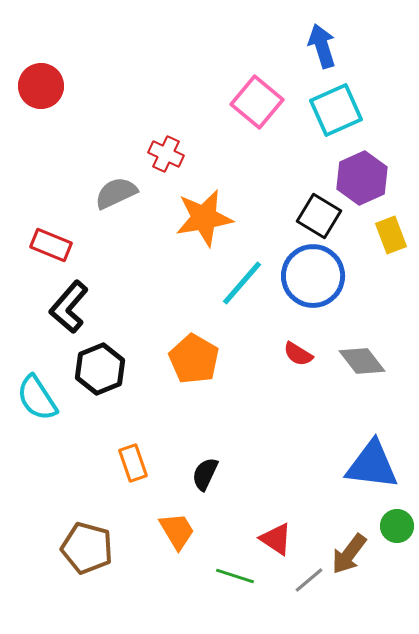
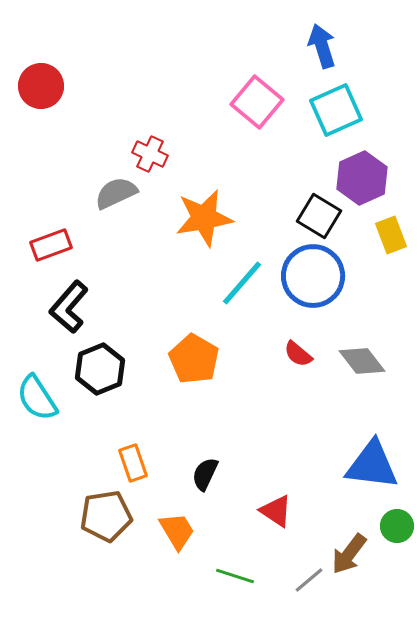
red cross: moved 16 px left
red rectangle: rotated 42 degrees counterclockwise
red semicircle: rotated 8 degrees clockwise
red triangle: moved 28 px up
brown pentagon: moved 19 px right, 32 px up; rotated 24 degrees counterclockwise
